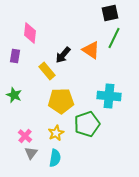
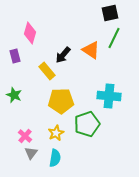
pink diamond: rotated 10 degrees clockwise
purple rectangle: rotated 24 degrees counterclockwise
